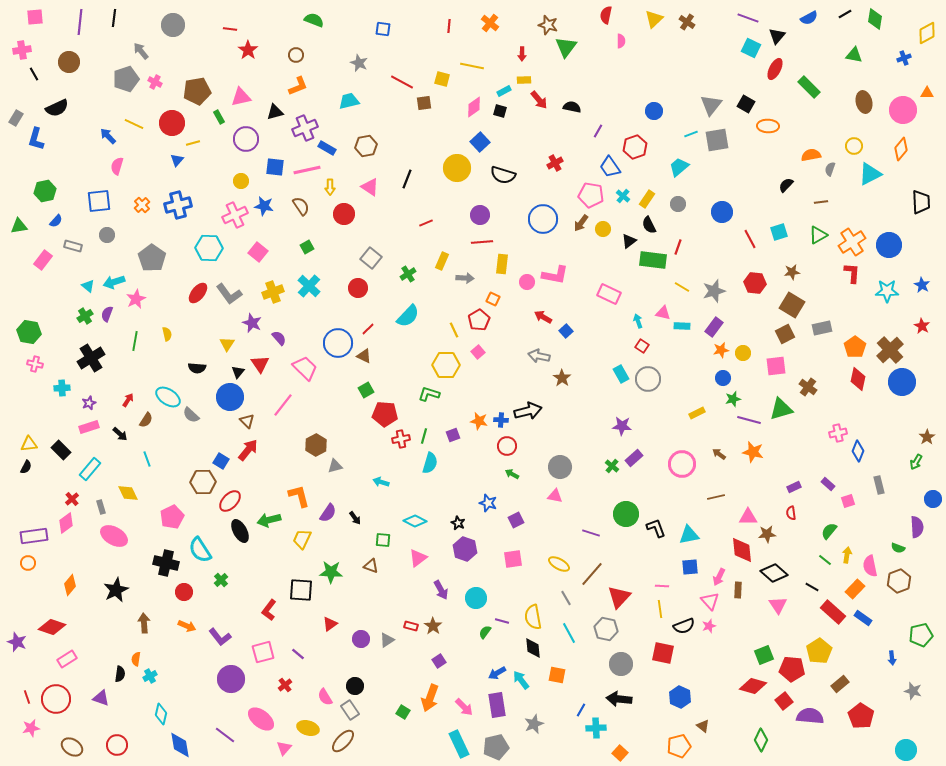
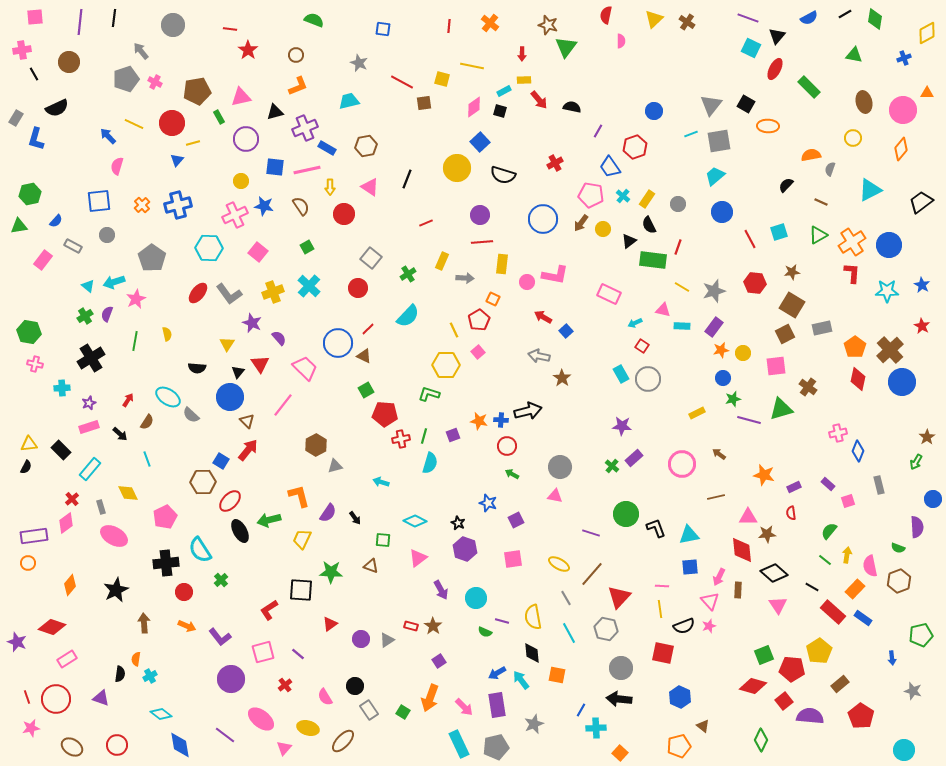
gray square at (717, 140): moved 2 px right, 1 px down
yellow circle at (854, 146): moved 1 px left, 8 px up
cyan trapezoid at (679, 167): moved 36 px right, 9 px down
cyan triangle at (870, 174): moved 16 px down
green hexagon at (45, 191): moved 15 px left, 3 px down
brown line at (821, 202): rotated 32 degrees clockwise
black trapezoid at (921, 202): rotated 125 degrees counterclockwise
gray rectangle at (73, 246): rotated 12 degrees clockwise
pink triangle at (663, 313): moved 3 px up
cyan arrow at (638, 321): moved 3 px left, 2 px down; rotated 96 degrees counterclockwise
brown semicircle at (146, 420): moved 1 px right, 2 px down
orange star at (753, 452): moved 11 px right, 23 px down
pink pentagon at (172, 517): moved 7 px left
black cross at (166, 563): rotated 20 degrees counterclockwise
red L-shape at (269, 610): rotated 20 degrees clockwise
green semicircle at (485, 632): rotated 104 degrees counterclockwise
black diamond at (533, 648): moved 1 px left, 5 px down
gray circle at (621, 664): moved 4 px down
gray rectangle at (350, 710): moved 19 px right
cyan diamond at (161, 714): rotated 65 degrees counterclockwise
cyan circle at (906, 750): moved 2 px left
